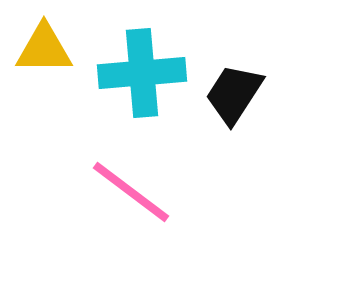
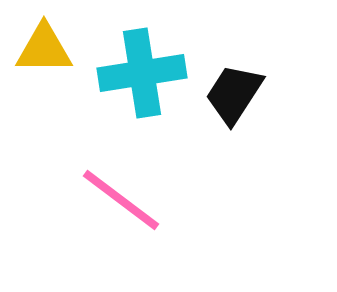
cyan cross: rotated 4 degrees counterclockwise
pink line: moved 10 px left, 8 px down
